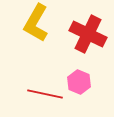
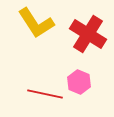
yellow L-shape: rotated 63 degrees counterclockwise
red cross: rotated 6 degrees clockwise
